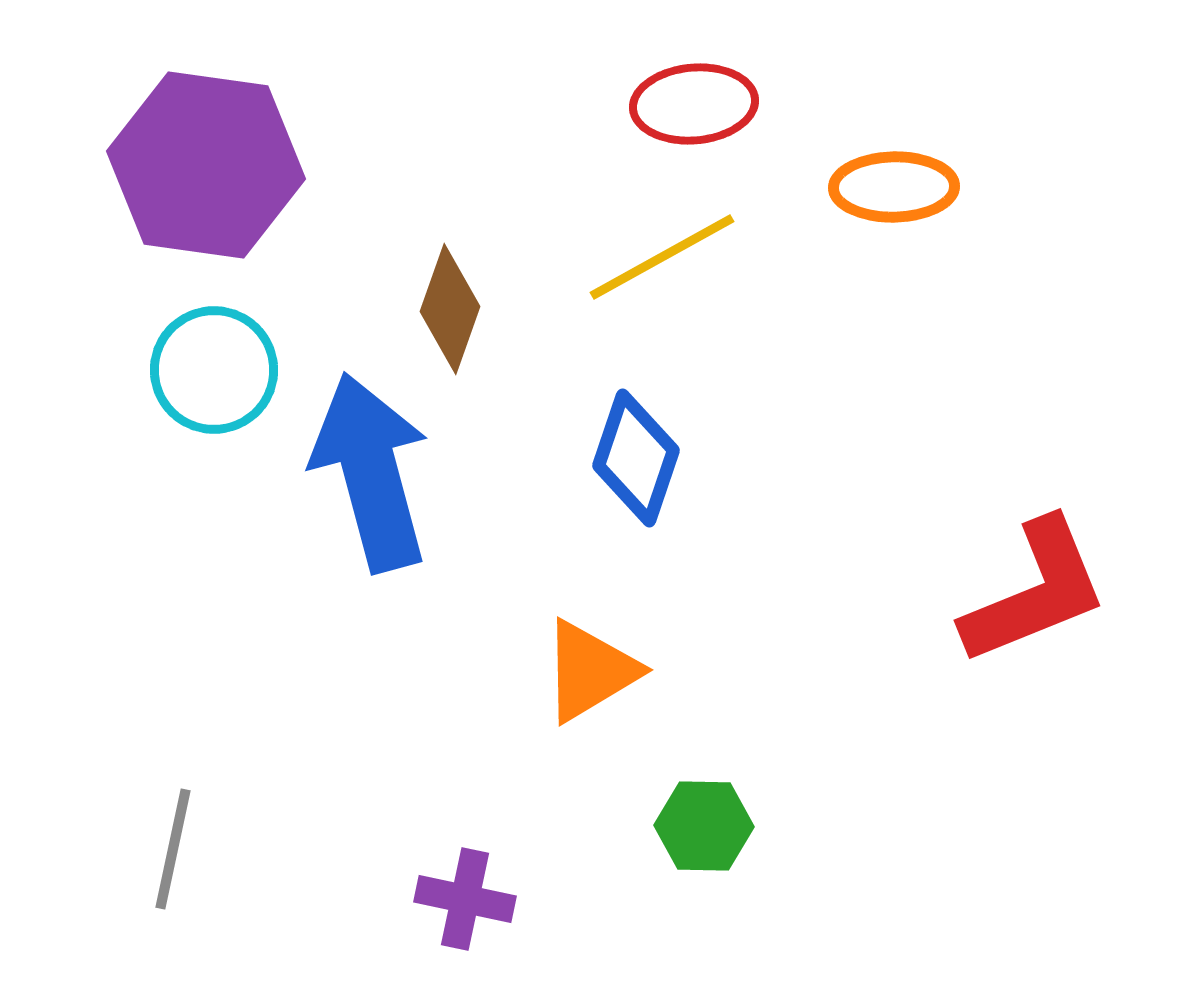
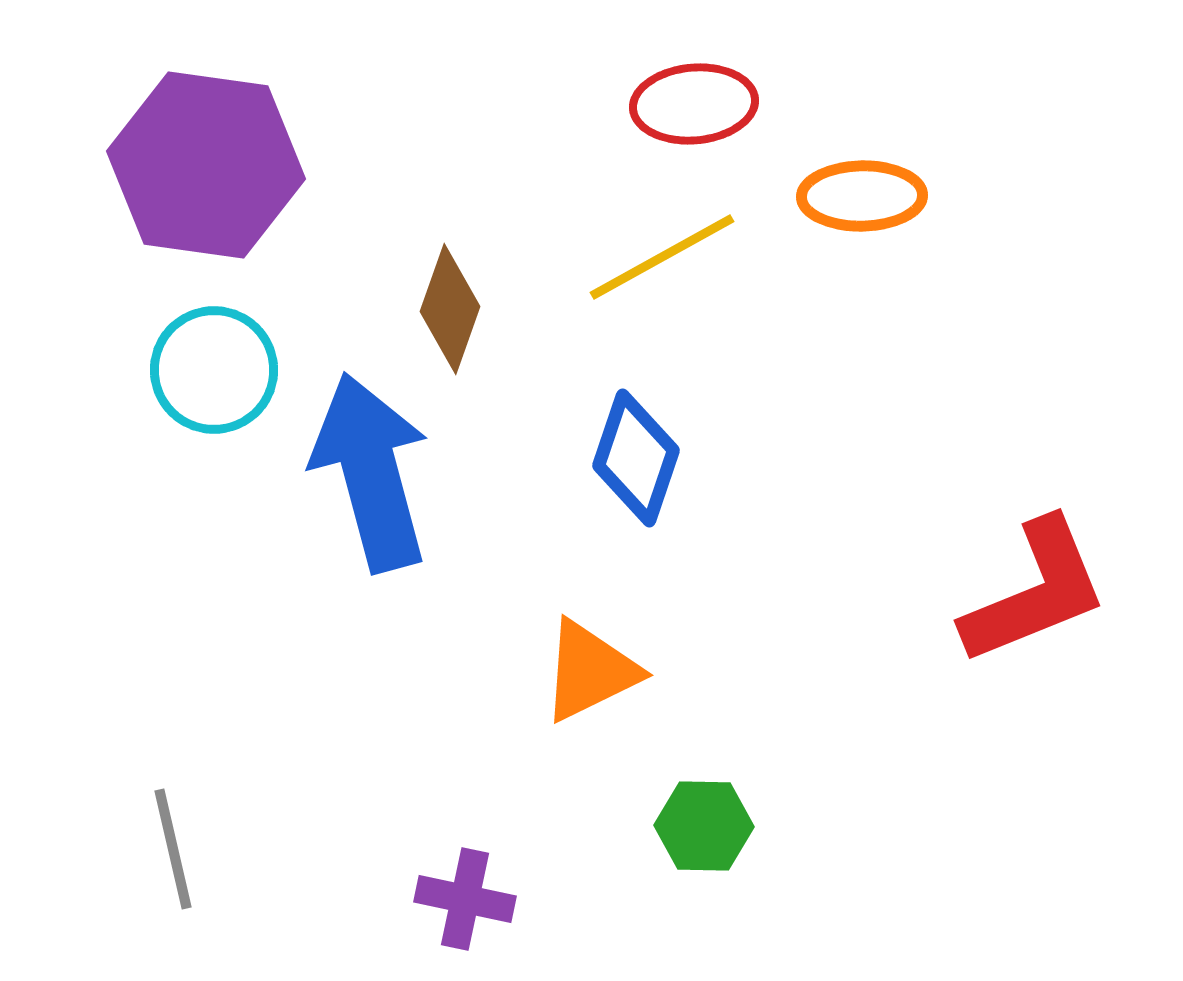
orange ellipse: moved 32 px left, 9 px down
orange triangle: rotated 5 degrees clockwise
gray line: rotated 25 degrees counterclockwise
